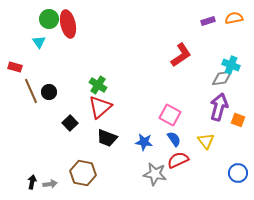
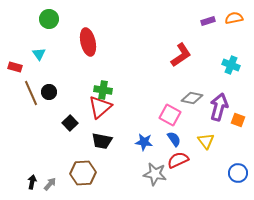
red ellipse: moved 20 px right, 18 px down
cyan triangle: moved 12 px down
gray diamond: moved 30 px left, 20 px down; rotated 20 degrees clockwise
green cross: moved 5 px right, 5 px down; rotated 24 degrees counterclockwise
brown line: moved 2 px down
black trapezoid: moved 5 px left, 3 px down; rotated 10 degrees counterclockwise
brown hexagon: rotated 15 degrees counterclockwise
gray arrow: rotated 40 degrees counterclockwise
